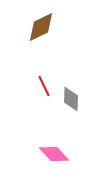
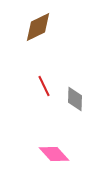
brown diamond: moved 3 px left
gray diamond: moved 4 px right
